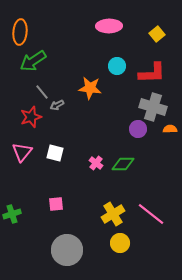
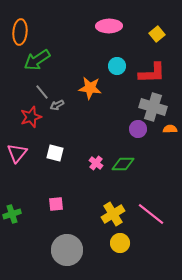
green arrow: moved 4 px right, 1 px up
pink triangle: moved 5 px left, 1 px down
